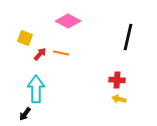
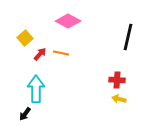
yellow square: rotated 28 degrees clockwise
